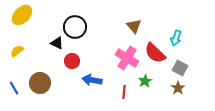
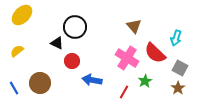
red line: rotated 24 degrees clockwise
